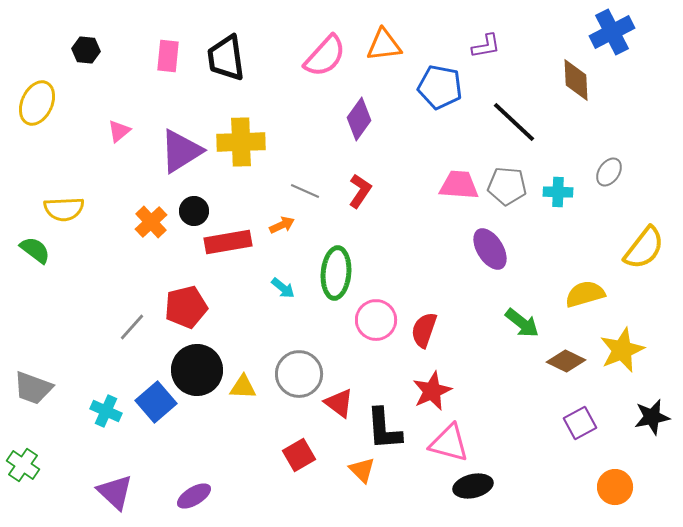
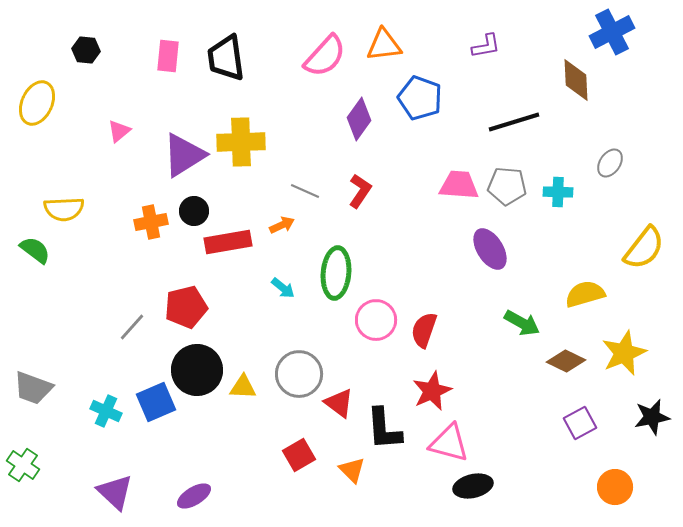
blue pentagon at (440, 87): moved 20 px left, 11 px down; rotated 9 degrees clockwise
black line at (514, 122): rotated 60 degrees counterclockwise
purple triangle at (181, 151): moved 3 px right, 4 px down
gray ellipse at (609, 172): moved 1 px right, 9 px up
orange cross at (151, 222): rotated 32 degrees clockwise
green arrow at (522, 323): rotated 9 degrees counterclockwise
yellow star at (622, 350): moved 2 px right, 3 px down
blue square at (156, 402): rotated 18 degrees clockwise
orange triangle at (362, 470): moved 10 px left
